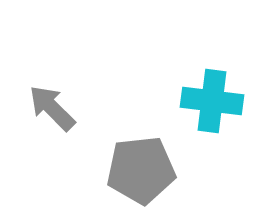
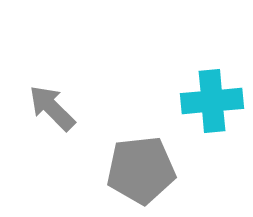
cyan cross: rotated 12 degrees counterclockwise
